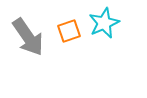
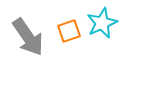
cyan star: moved 2 px left
